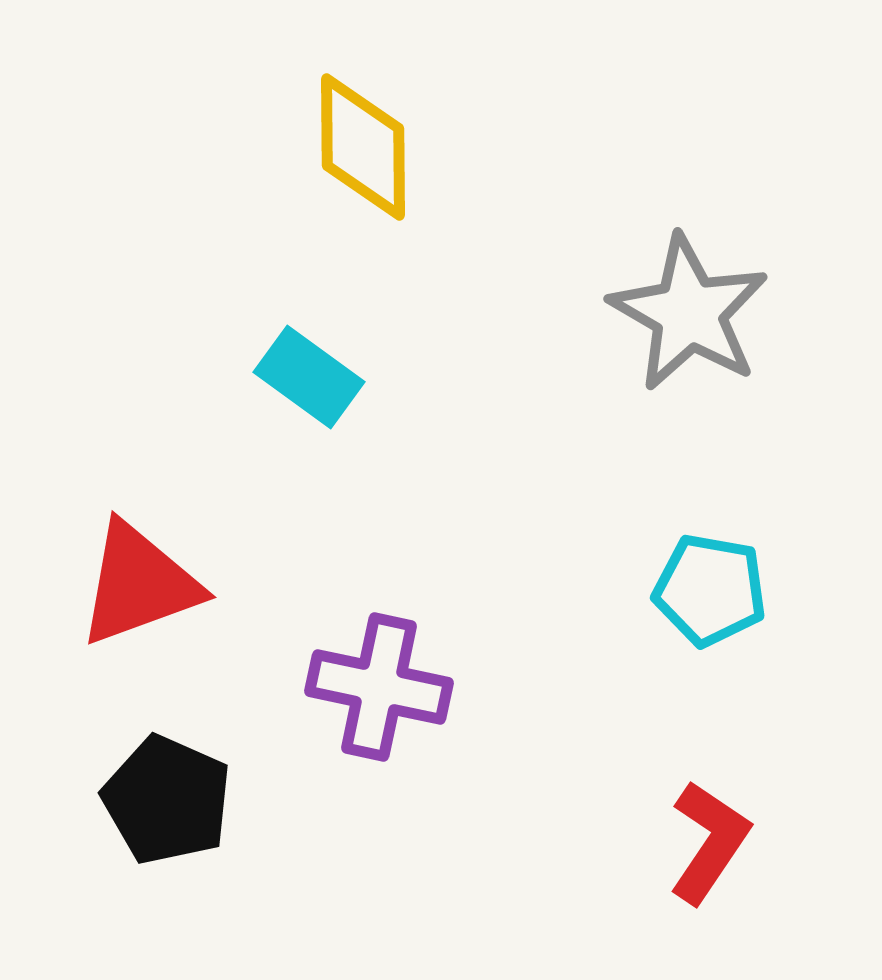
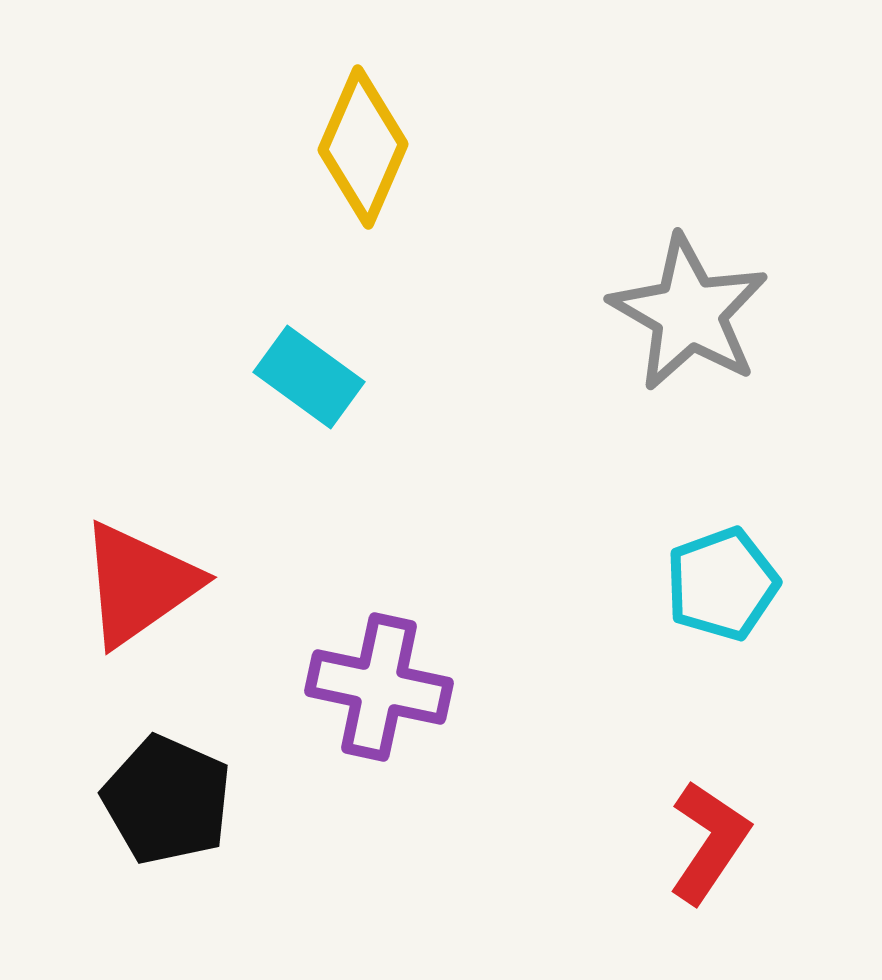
yellow diamond: rotated 24 degrees clockwise
red triangle: rotated 15 degrees counterclockwise
cyan pentagon: moved 12 px right, 6 px up; rotated 30 degrees counterclockwise
